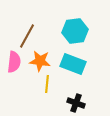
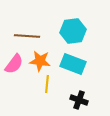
cyan hexagon: moved 2 px left
brown line: rotated 65 degrees clockwise
pink semicircle: moved 2 px down; rotated 30 degrees clockwise
black cross: moved 3 px right, 3 px up
